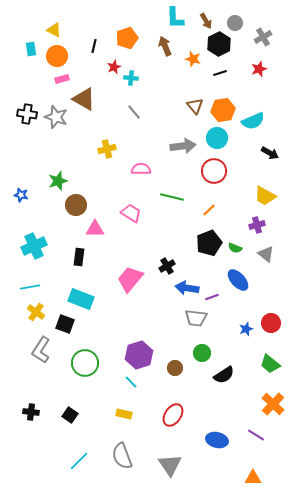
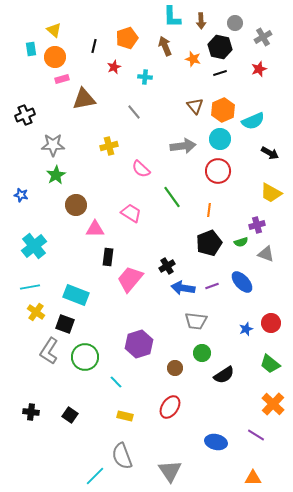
cyan L-shape at (175, 18): moved 3 px left, 1 px up
brown arrow at (206, 21): moved 5 px left; rotated 28 degrees clockwise
yellow triangle at (54, 30): rotated 14 degrees clockwise
black hexagon at (219, 44): moved 1 px right, 3 px down; rotated 20 degrees counterclockwise
orange circle at (57, 56): moved 2 px left, 1 px down
cyan cross at (131, 78): moved 14 px right, 1 px up
brown triangle at (84, 99): rotated 40 degrees counterclockwise
orange hexagon at (223, 110): rotated 15 degrees counterclockwise
black cross at (27, 114): moved 2 px left, 1 px down; rotated 30 degrees counterclockwise
gray star at (56, 117): moved 3 px left, 28 px down; rotated 20 degrees counterclockwise
cyan circle at (217, 138): moved 3 px right, 1 px down
yellow cross at (107, 149): moved 2 px right, 3 px up
pink semicircle at (141, 169): rotated 138 degrees counterclockwise
red circle at (214, 171): moved 4 px right
green star at (58, 181): moved 2 px left, 6 px up; rotated 12 degrees counterclockwise
yellow trapezoid at (265, 196): moved 6 px right, 3 px up
green line at (172, 197): rotated 40 degrees clockwise
orange line at (209, 210): rotated 40 degrees counterclockwise
cyan cross at (34, 246): rotated 15 degrees counterclockwise
green semicircle at (235, 248): moved 6 px right, 6 px up; rotated 40 degrees counterclockwise
gray triangle at (266, 254): rotated 18 degrees counterclockwise
black rectangle at (79, 257): moved 29 px right
blue ellipse at (238, 280): moved 4 px right, 2 px down
blue arrow at (187, 288): moved 4 px left
purple line at (212, 297): moved 11 px up
cyan rectangle at (81, 299): moved 5 px left, 4 px up
gray trapezoid at (196, 318): moved 3 px down
gray L-shape at (41, 350): moved 8 px right, 1 px down
purple hexagon at (139, 355): moved 11 px up
green circle at (85, 363): moved 6 px up
cyan line at (131, 382): moved 15 px left
yellow rectangle at (124, 414): moved 1 px right, 2 px down
red ellipse at (173, 415): moved 3 px left, 8 px up
blue ellipse at (217, 440): moved 1 px left, 2 px down
cyan line at (79, 461): moved 16 px right, 15 px down
gray triangle at (170, 465): moved 6 px down
